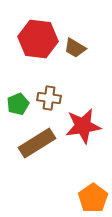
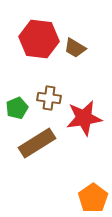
red hexagon: moved 1 px right
green pentagon: moved 1 px left, 4 px down
red star: moved 1 px right, 8 px up
